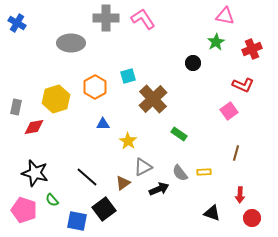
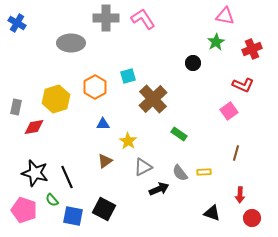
black line: moved 20 px left; rotated 25 degrees clockwise
brown triangle: moved 18 px left, 22 px up
black square: rotated 25 degrees counterclockwise
blue square: moved 4 px left, 5 px up
